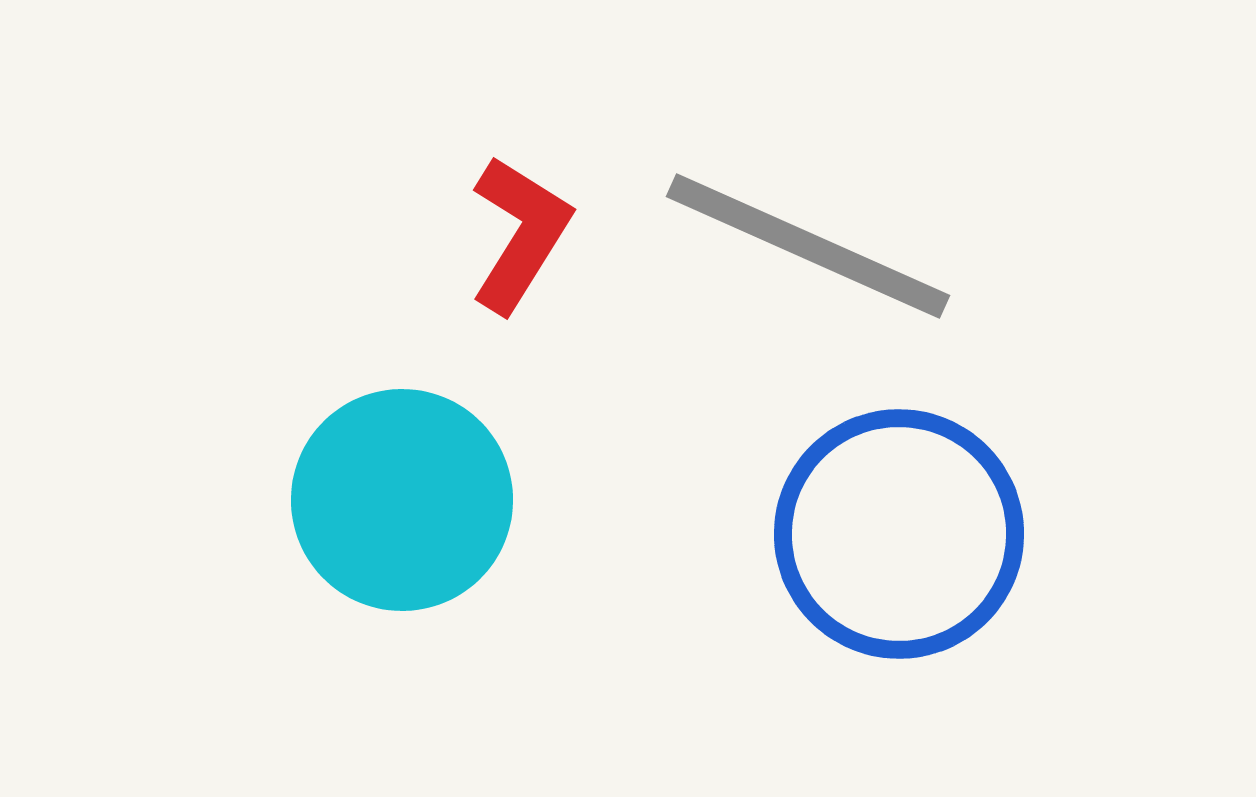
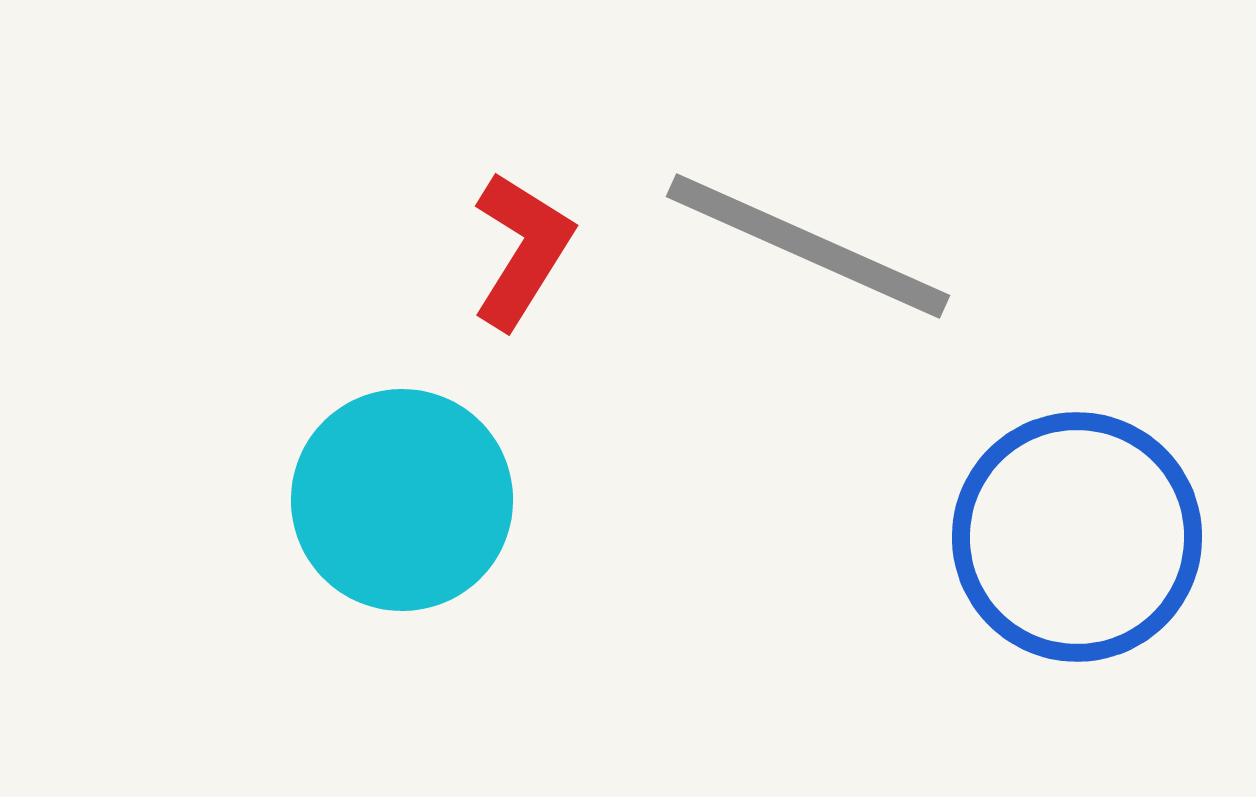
red L-shape: moved 2 px right, 16 px down
blue circle: moved 178 px right, 3 px down
